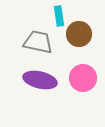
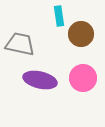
brown circle: moved 2 px right
gray trapezoid: moved 18 px left, 2 px down
